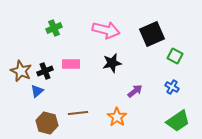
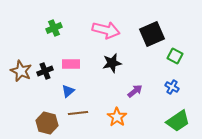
blue triangle: moved 31 px right
